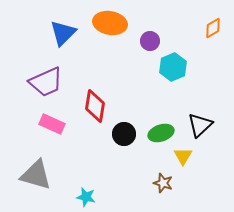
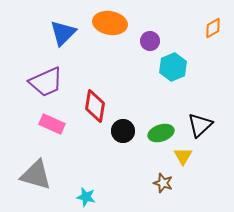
black circle: moved 1 px left, 3 px up
